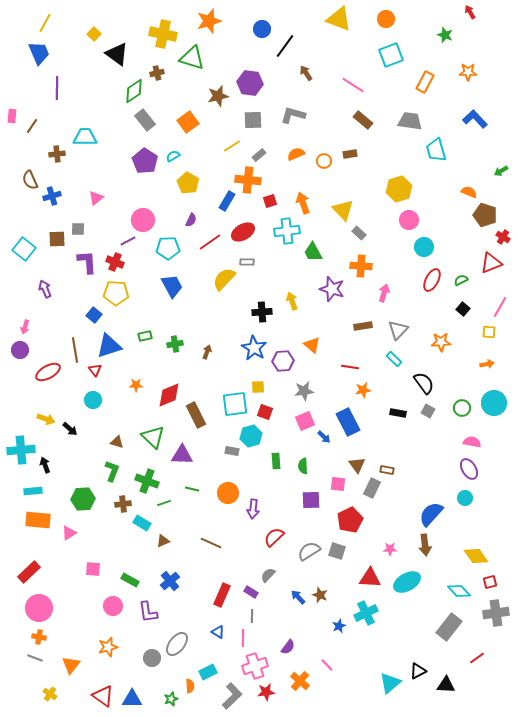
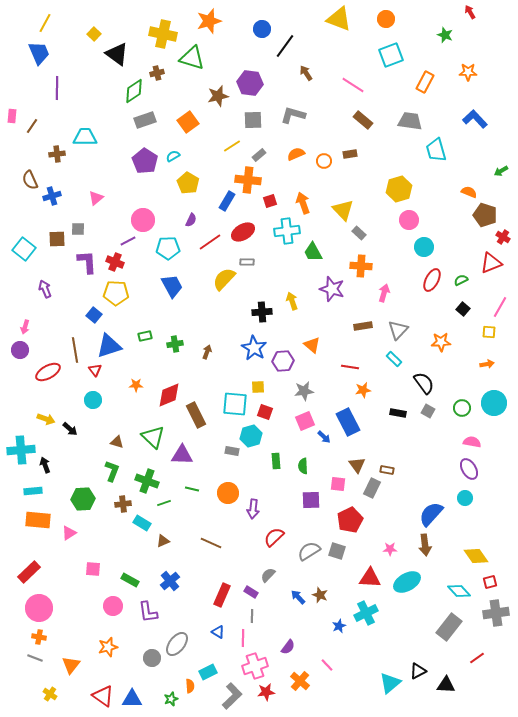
gray rectangle at (145, 120): rotated 70 degrees counterclockwise
cyan square at (235, 404): rotated 12 degrees clockwise
